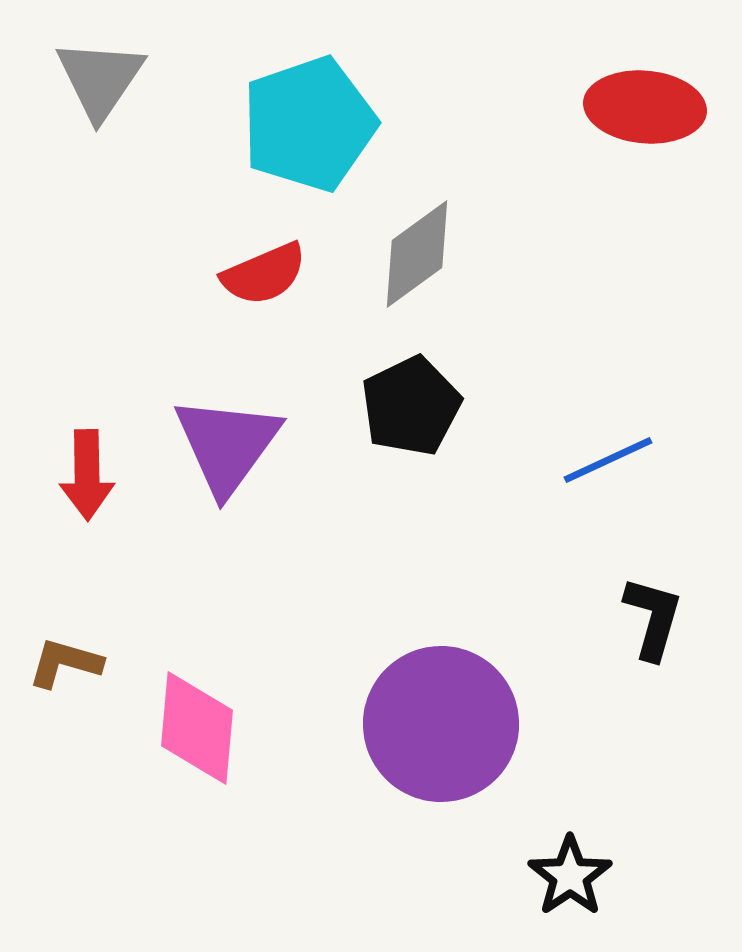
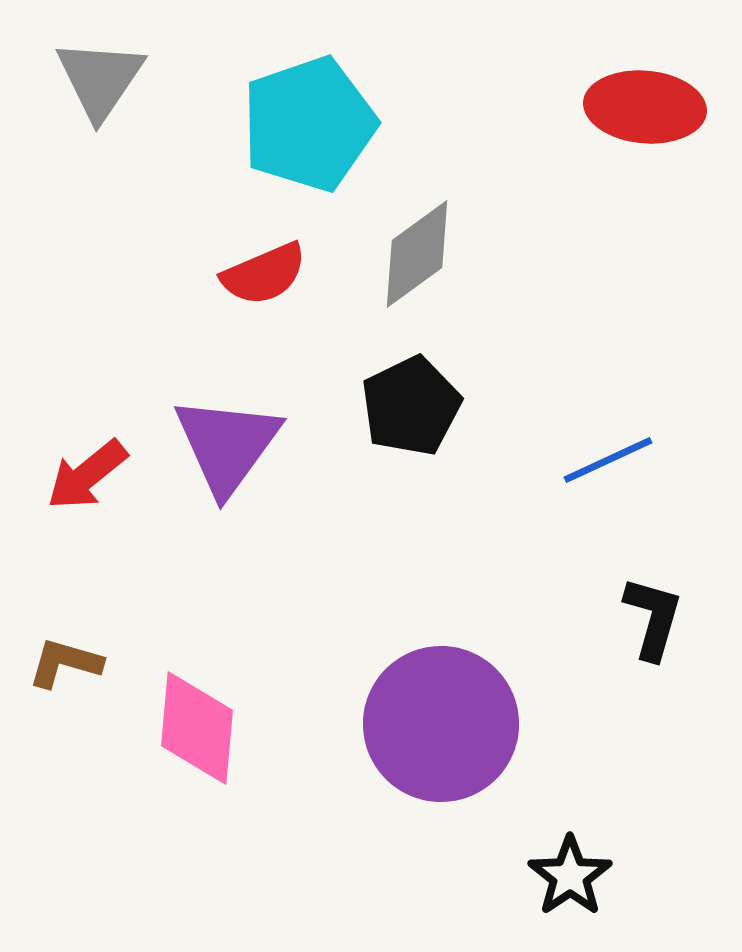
red arrow: rotated 52 degrees clockwise
